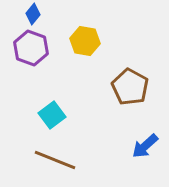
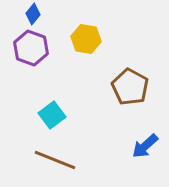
yellow hexagon: moved 1 px right, 2 px up
